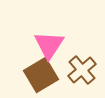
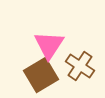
brown cross: moved 2 px left, 4 px up; rotated 16 degrees counterclockwise
